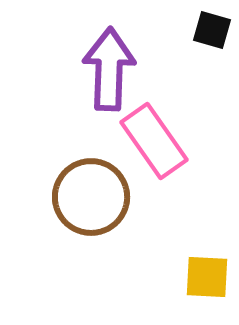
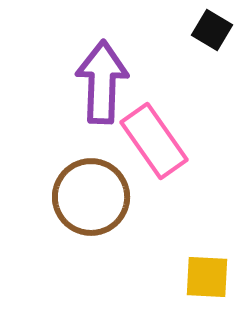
black square: rotated 15 degrees clockwise
purple arrow: moved 7 px left, 13 px down
